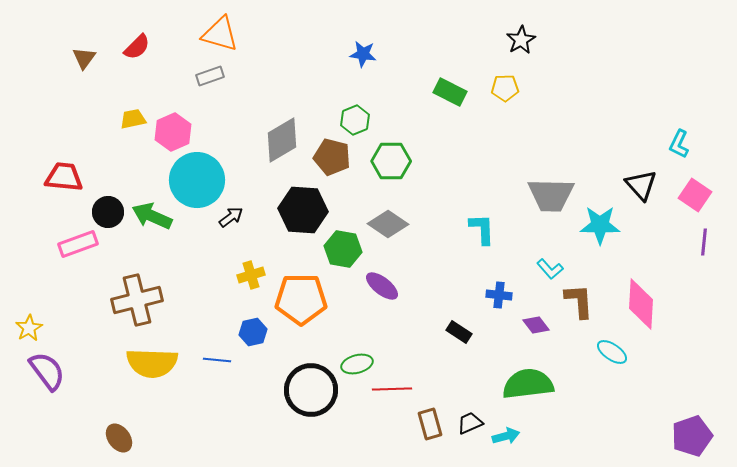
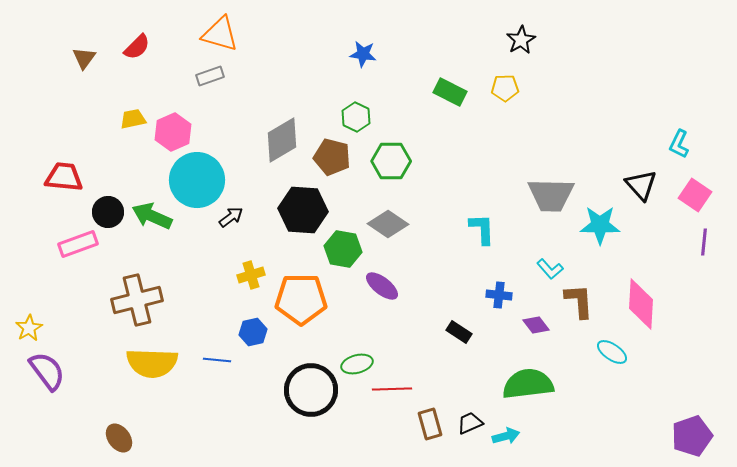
green hexagon at (355, 120): moved 1 px right, 3 px up; rotated 12 degrees counterclockwise
